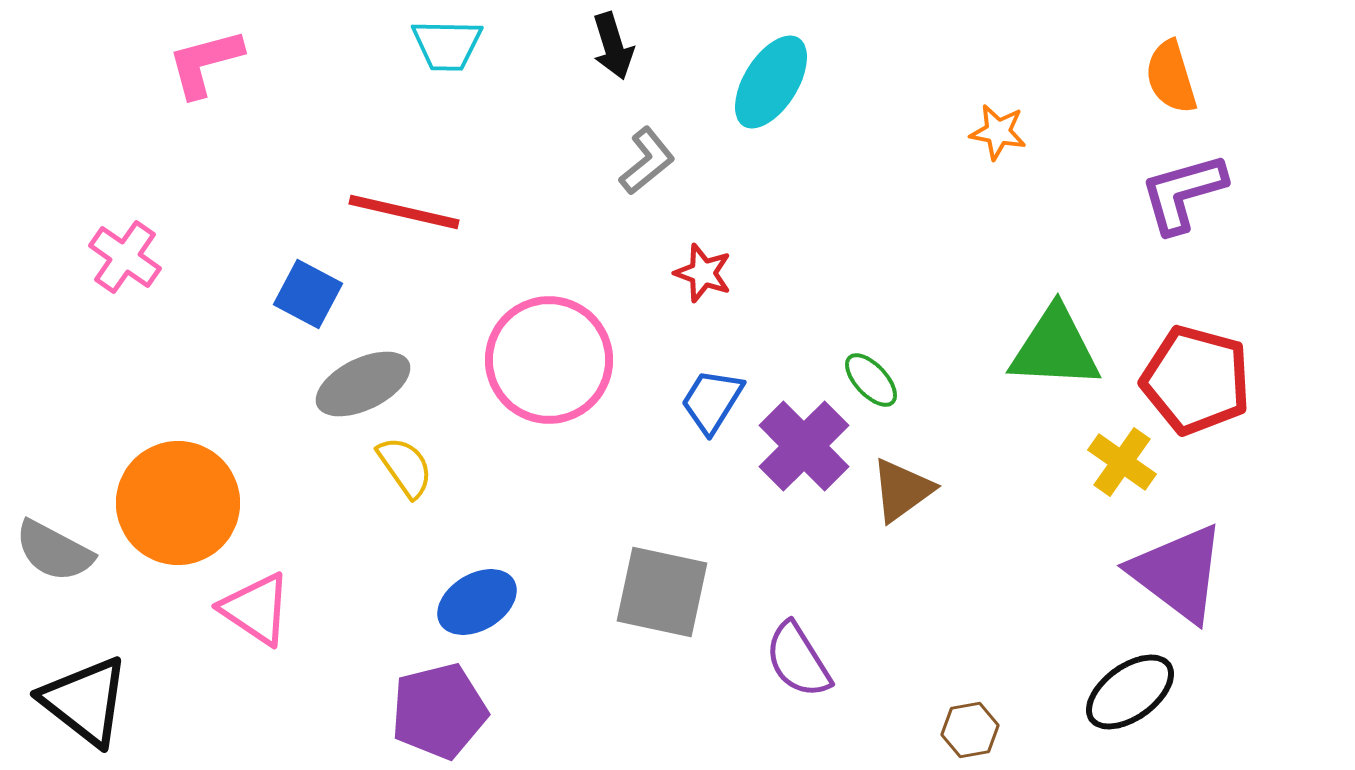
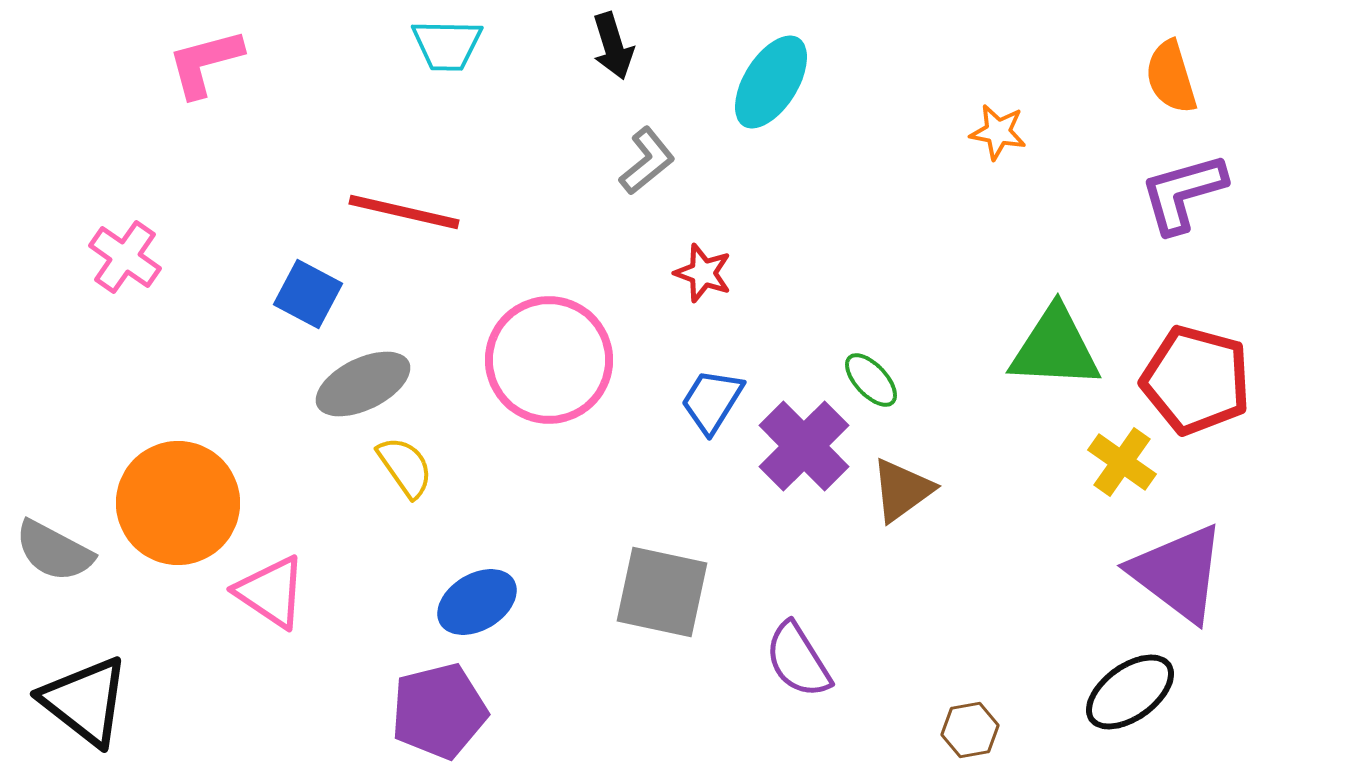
pink triangle: moved 15 px right, 17 px up
